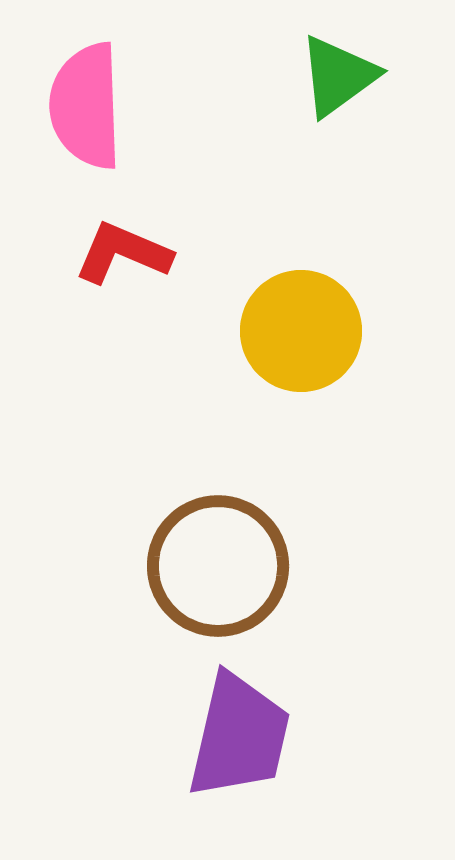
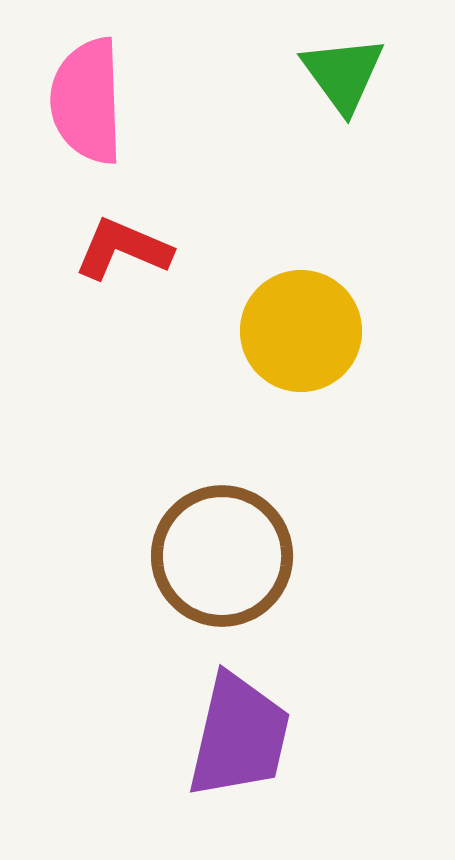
green triangle: moved 5 px right, 2 px up; rotated 30 degrees counterclockwise
pink semicircle: moved 1 px right, 5 px up
red L-shape: moved 4 px up
brown circle: moved 4 px right, 10 px up
